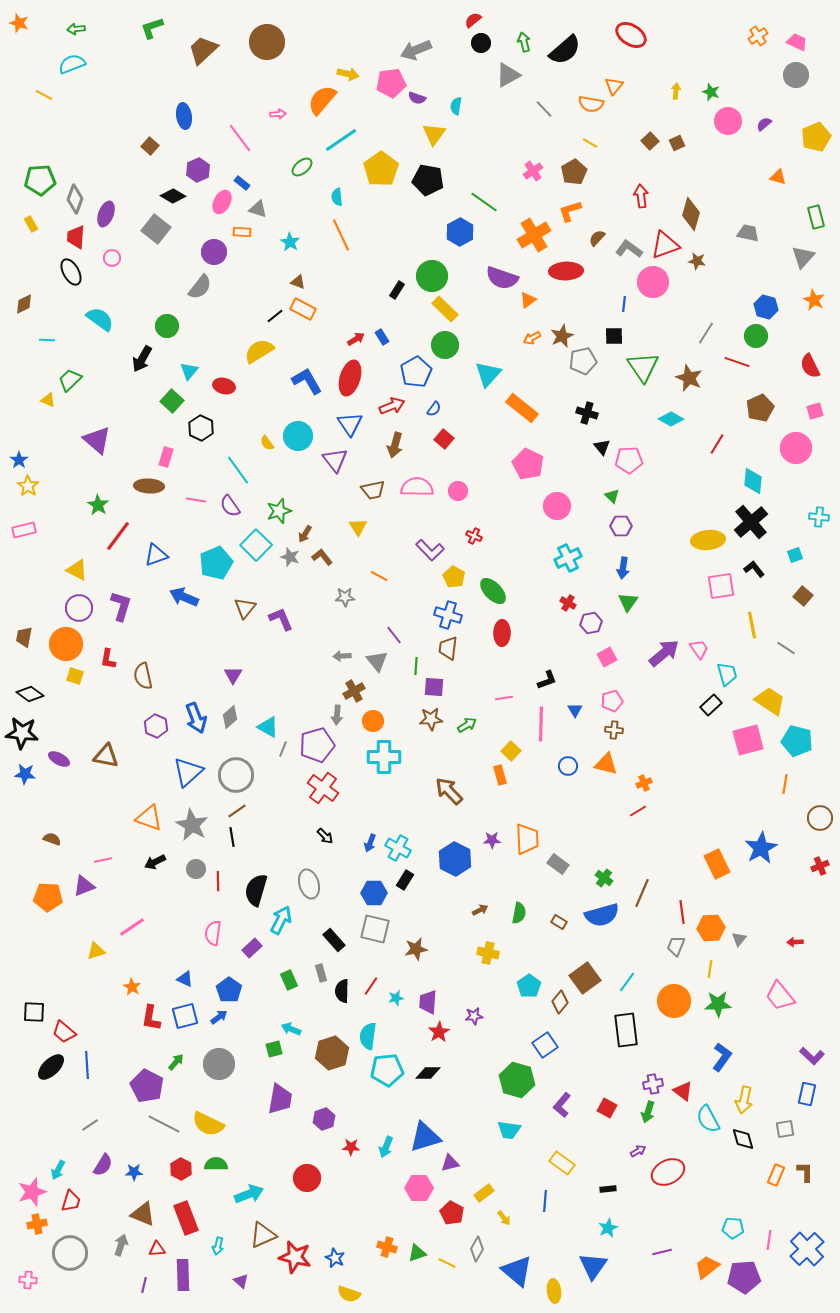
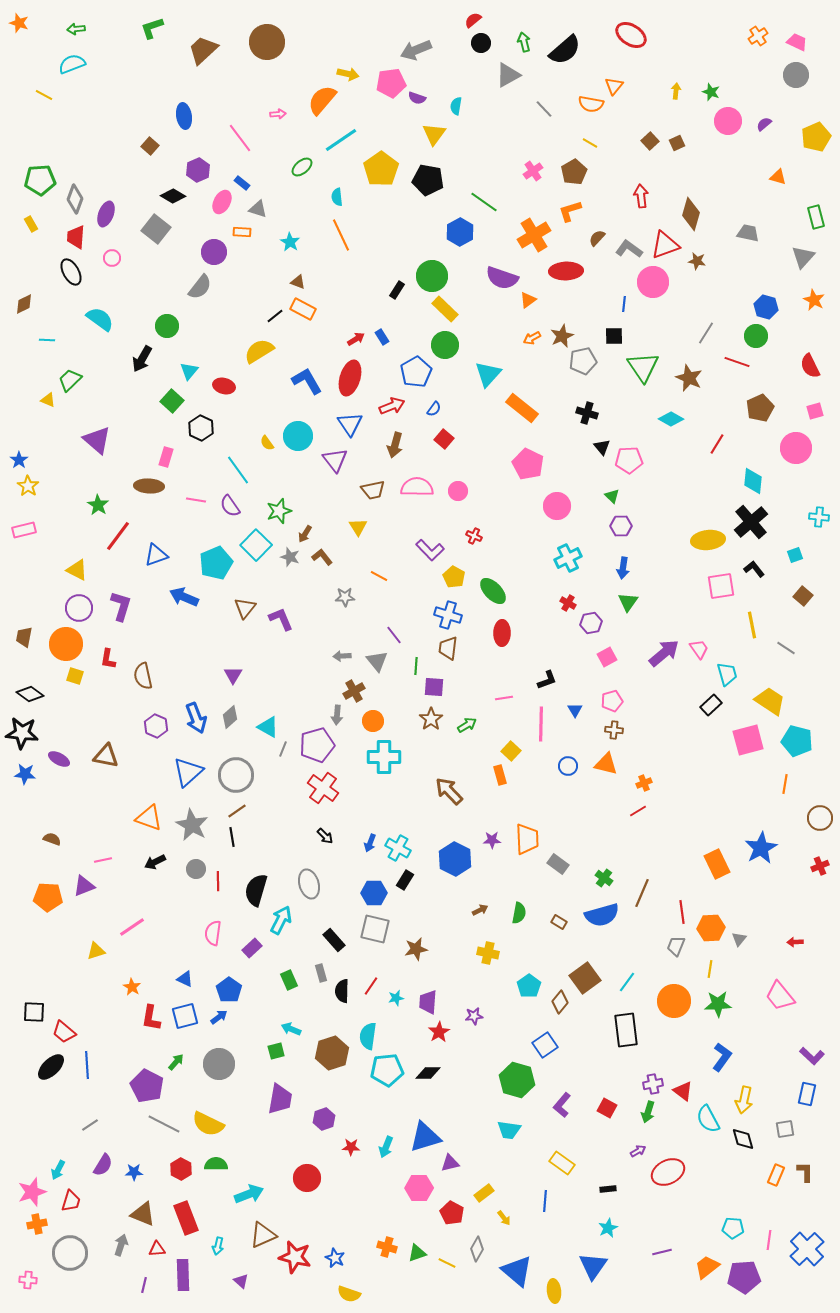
brown star at (431, 719): rotated 30 degrees counterclockwise
green square at (274, 1049): moved 2 px right, 2 px down
